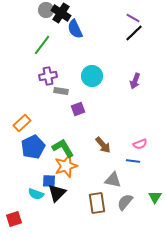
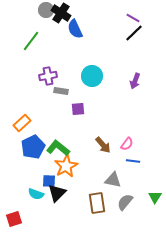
green line: moved 11 px left, 4 px up
purple square: rotated 16 degrees clockwise
pink semicircle: moved 13 px left; rotated 32 degrees counterclockwise
green L-shape: moved 5 px left; rotated 20 degrees counterclockwise
orange star: rotated 10 degrees counterclockwise
